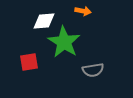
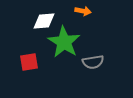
gray semicircle: moved 8 px up
